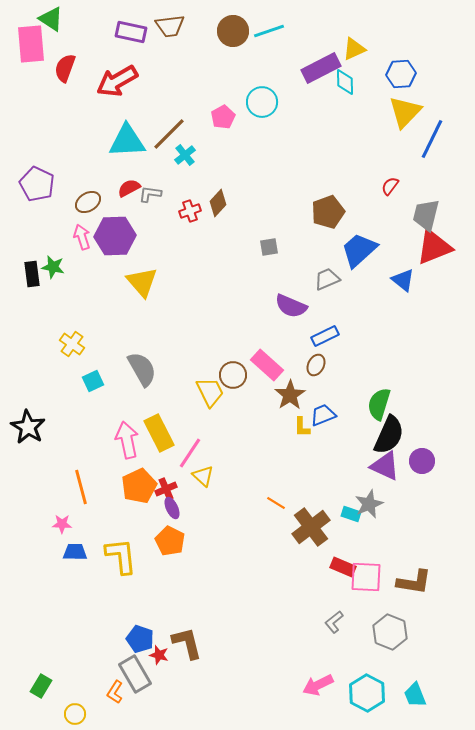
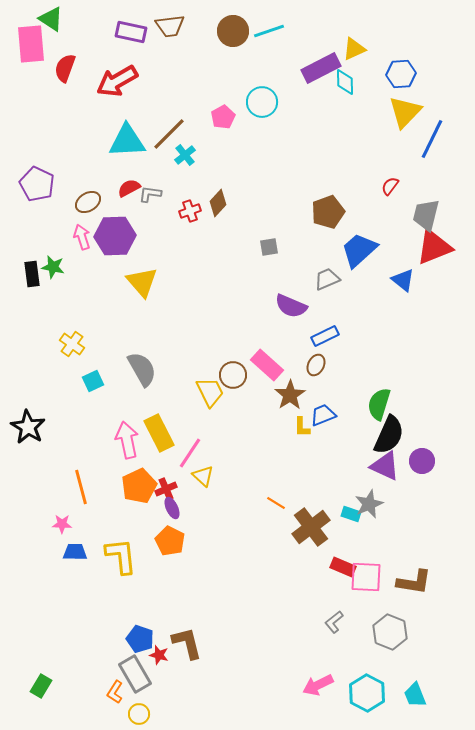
yellow circle at (75, 714): moved 64 px right
